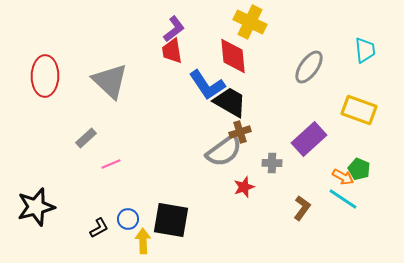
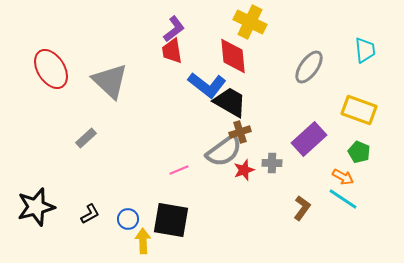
red ellipse: moved 6 px right, 7 px up; rotated 33 degrees counterclockwise
blue L-shape: rotated 18 degrees counterclockwise
pink line: moved 68 px right, 6 px down
green pentagon: moved 17 px up
red star: moved 17 px up
black L-shape: moved 9 px left, 14 px up
